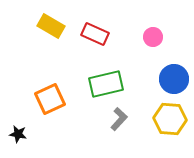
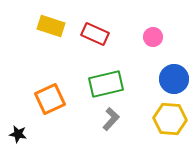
yellow rectangle: rotated 12 degrees counterclockwise
gray L-shape: moved 8 px left
